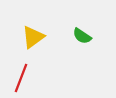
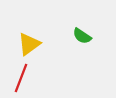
yellow triangle: moved 4 px left, 7 px down
